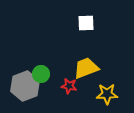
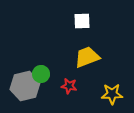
white square: moved 4 px left, 2 px up
yellow trapezoid: moved 1 px right, 11 px up
gray hexagon: rotated 8 degrees clockwise
yellow star: moved 5 px right
